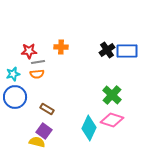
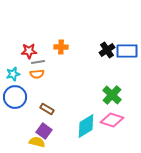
cyan diamond: moved 3 px left, 2 px up; rotated 35 degrees clockwise
